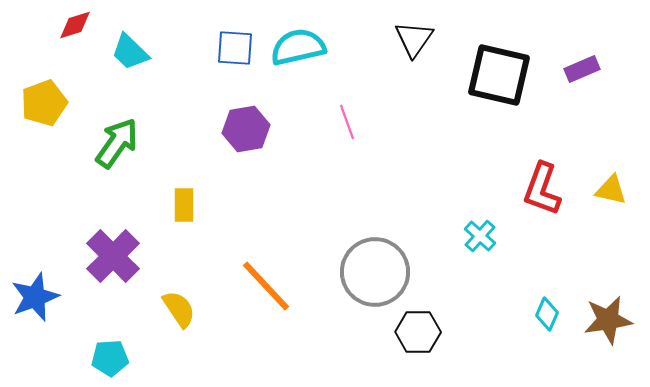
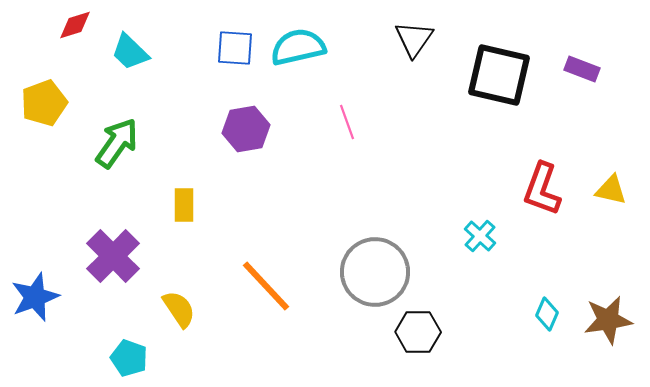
purple rectangle: rotated 44 degrees clockwise
cyan pentagon: moved 19 px right; rotated 24 degrees clockwise
